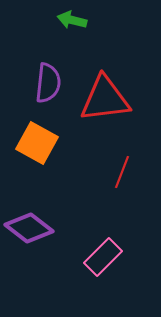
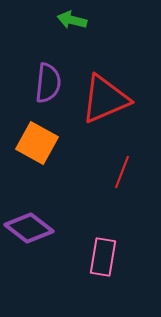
red triangle: rotated 16 degrees counterclockwise
pink rectangle: rotated 36 degrees counterclockwise
